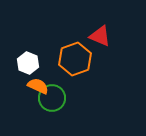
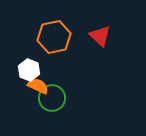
red triangle: rotated 20 degrees clockwise
orange hexagon: moved 21 px left, 22 px up; rotated 8 degrees clockwise
white hexagon: moved 1 px right, 7 px down
